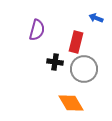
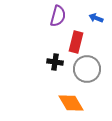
purple semicircle: moved 21 px right, 14 px up
gray circle: moved 3 px right
